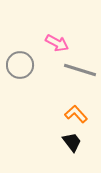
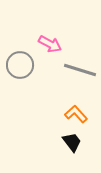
pink arrow: moved 7 px left, 1 px down
